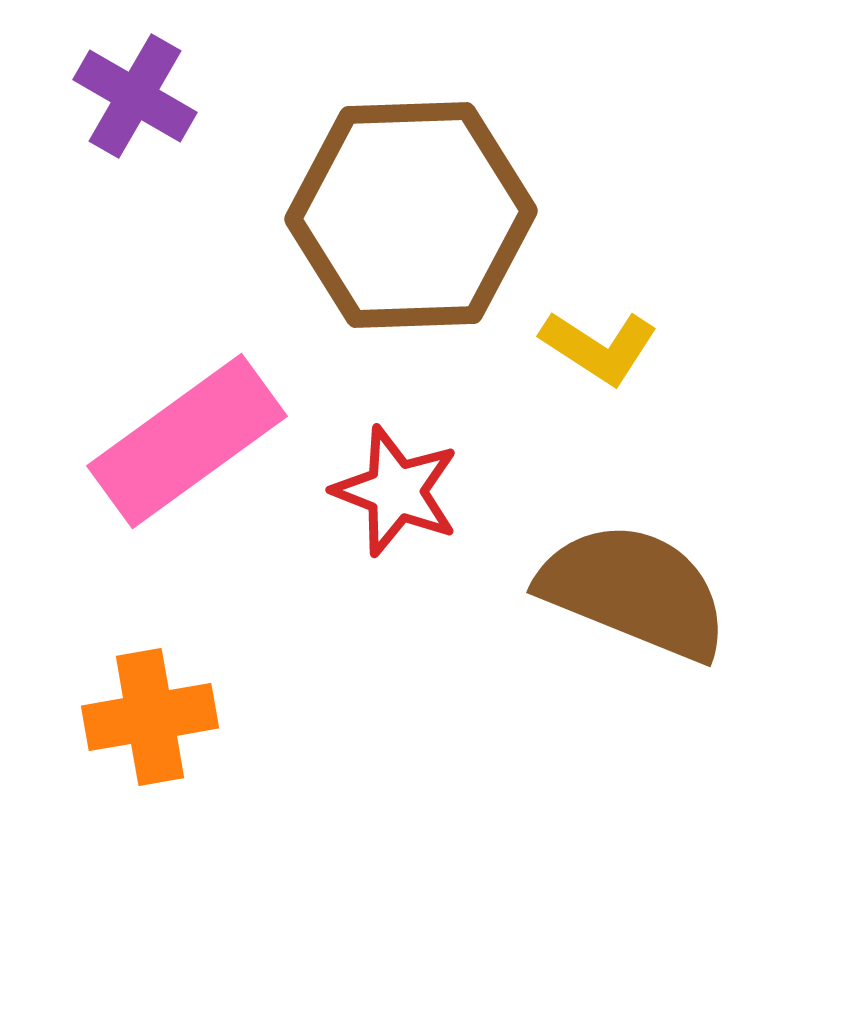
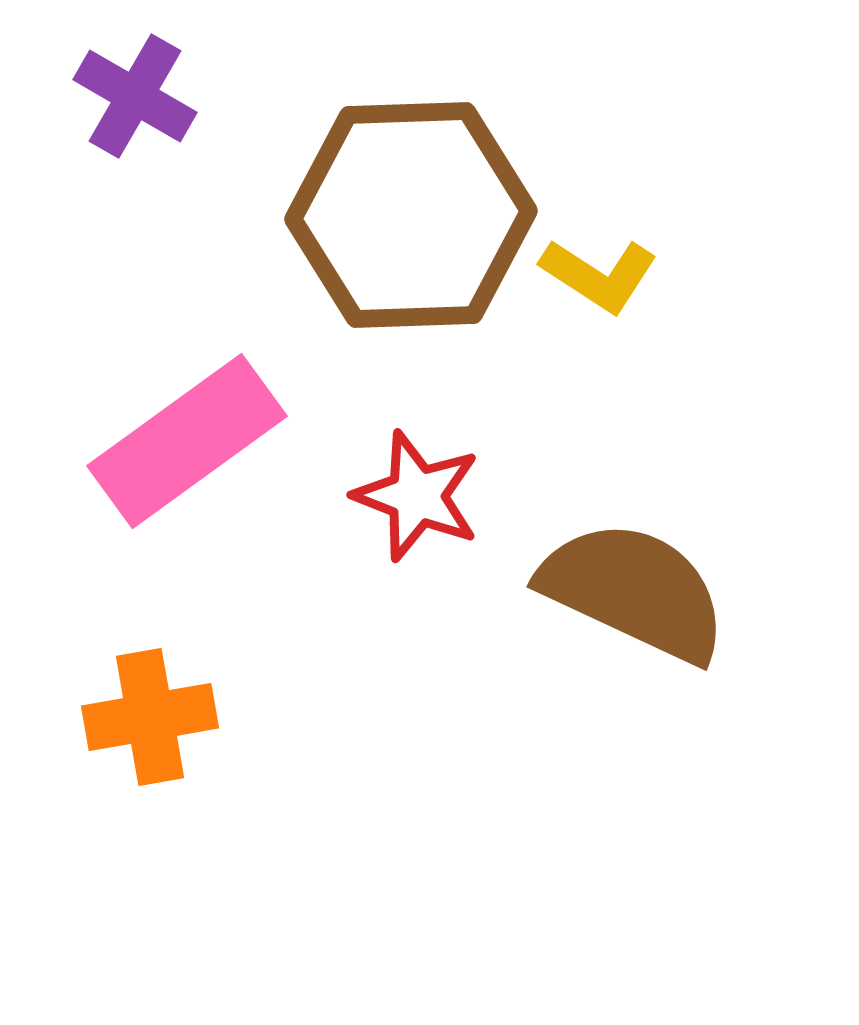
yellow L-shape: moved 72 px up
red star: moved 21 px right, 5 px down
brown semicircle: rotated 3 degrees clockwise
